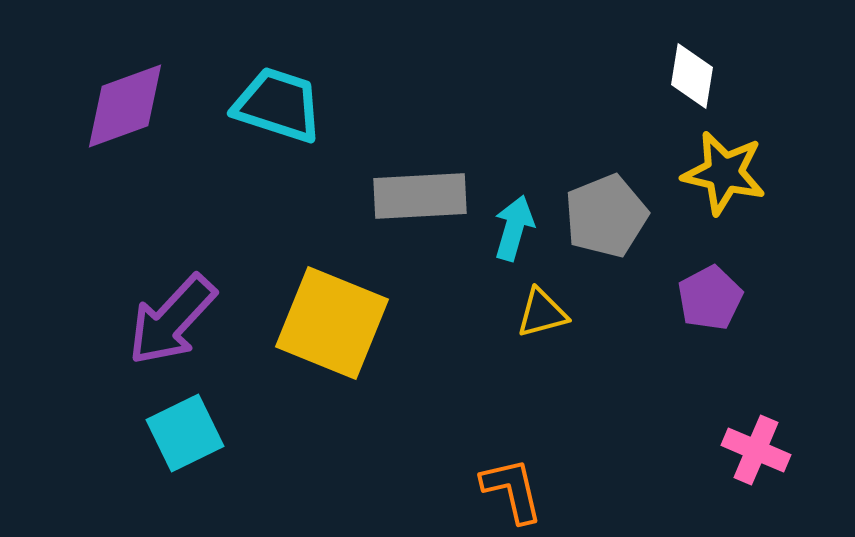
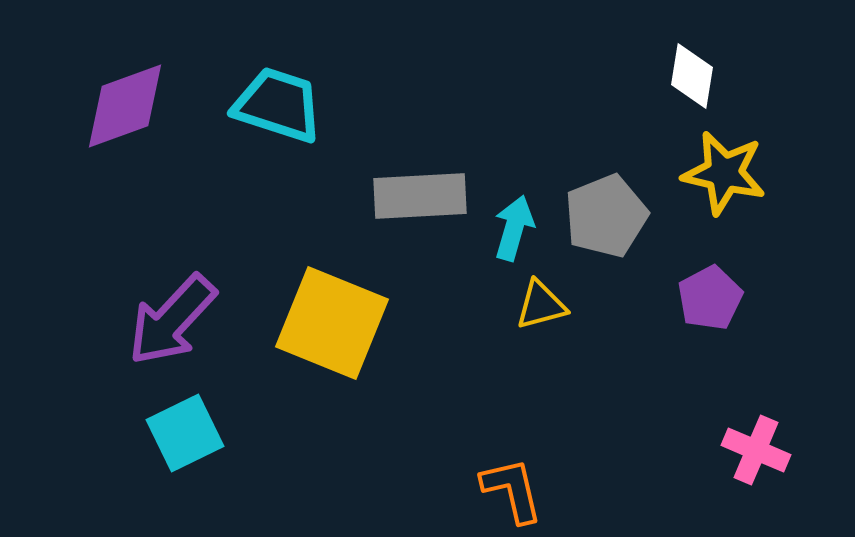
yellow triangle: moved 1 px left, 8 px up
